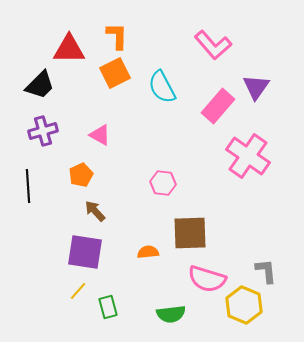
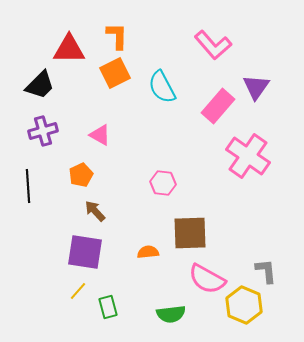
pink semicircle: rotated 12 degrees clockwise
